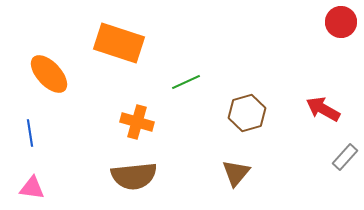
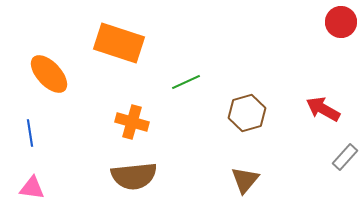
orange cross: moved 5 px left
brown triangle: moved 9 px right, 7 px down
